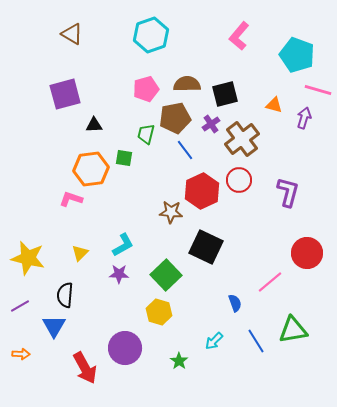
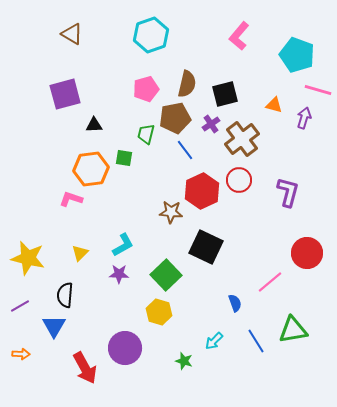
brown semicircle at (187, 84): rotated 104 degrees clockwise
green star at (179, 361): moved 5 px right; rotated 18 degrees counterclockwise
